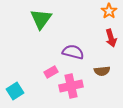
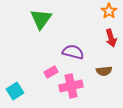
brown semicircle: moved 2 px right
